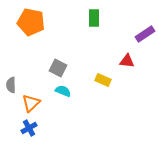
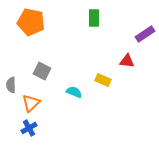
gray square: moved 16 px left, 3 px down
cyan semicircle: moved 11 px right, 1 px down
